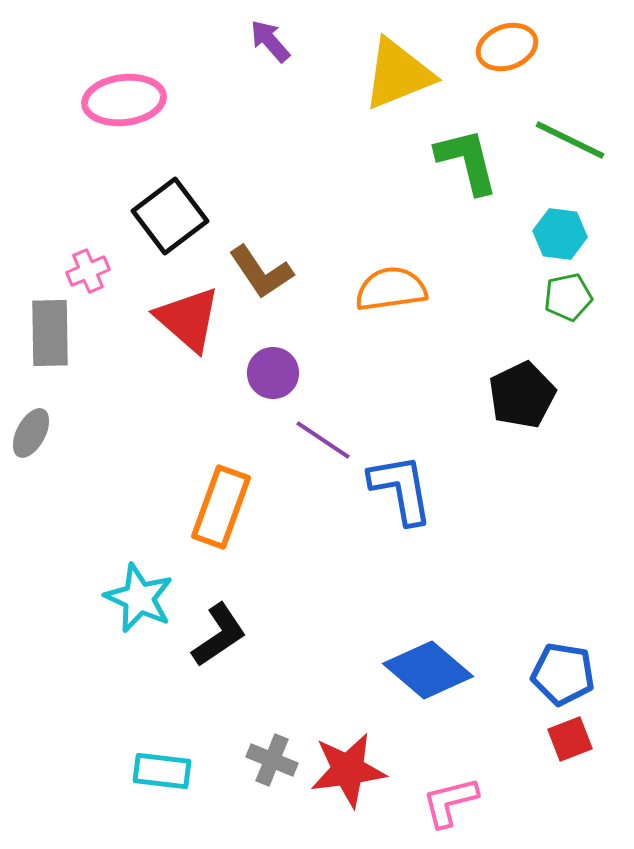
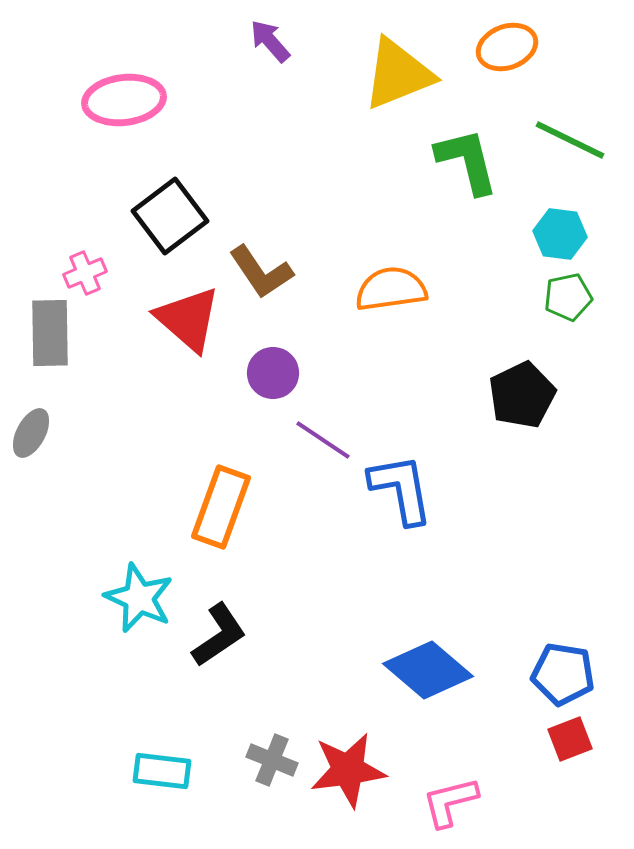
pink cross: moved 3 px left, 2 px down
